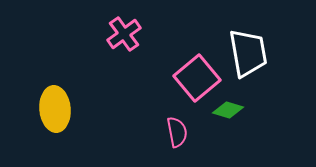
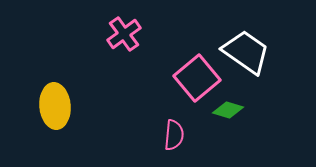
white trapezoid: moved 2 px left, 1 px up; rotated 45 degrees counterclockwise
yellow ellipse: moved 3 px up
pink semicircle: moved 3 px left, 3 px down; rotated 16 degrees clockwise
